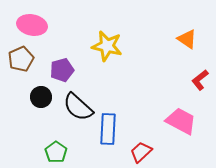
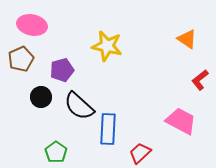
black semicircle: moved 1 px right, 1 px up
red trapezoid: moved 1 px left, 1 px down
